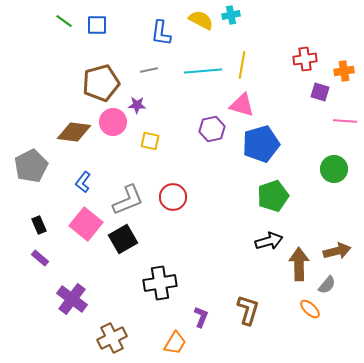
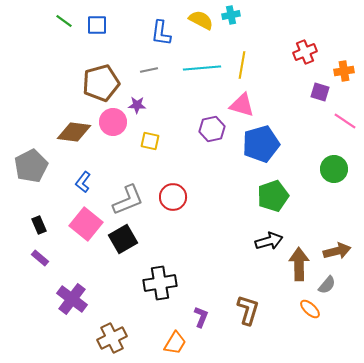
red cross at (305, 59): moved 7 px up; rotated 15 degrees counterclockwise
cyan line at (203, 71): moved 1 px left, 3 px up
pink line at (345, 121): rotated 30 degrees clockwise
